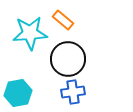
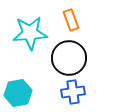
orange rectangle: moved 8 px right; rotated 30 degrees clockwise
black circle: moved 1 px right, 1 px up
